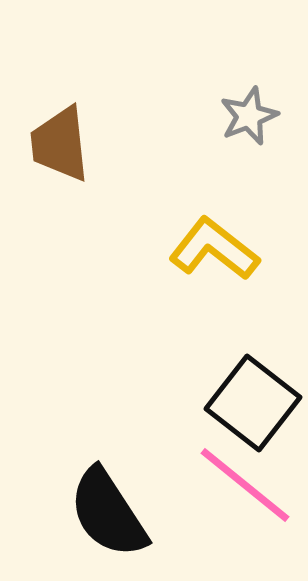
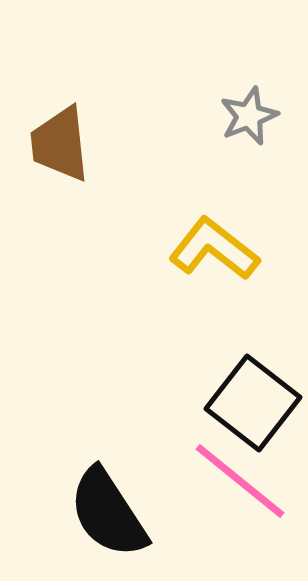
pink line: moved 5 px left, 4 px up
